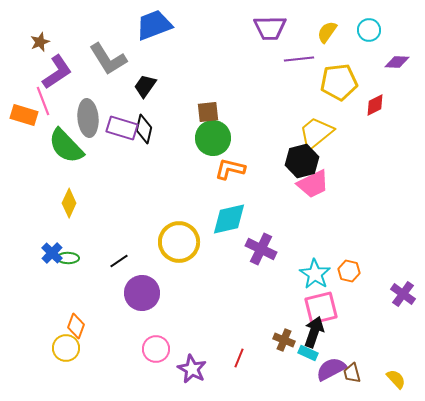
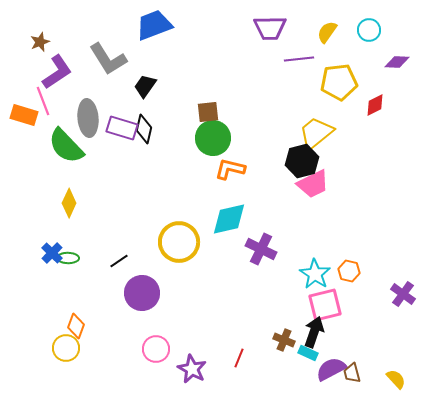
pink square at (321, 308): moved 4 px right, 3 px up
